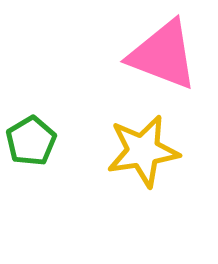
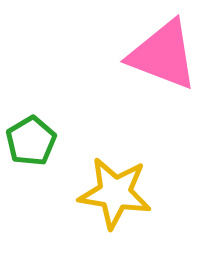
yellow star: moved 28 px left, 42 px down; rotated 18 degrees clockwise
